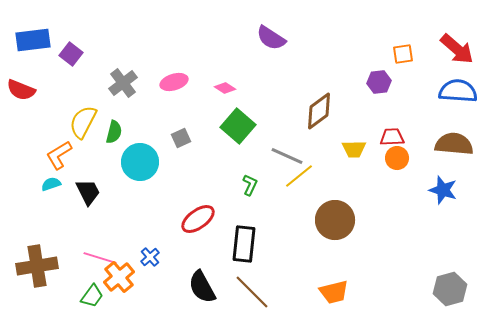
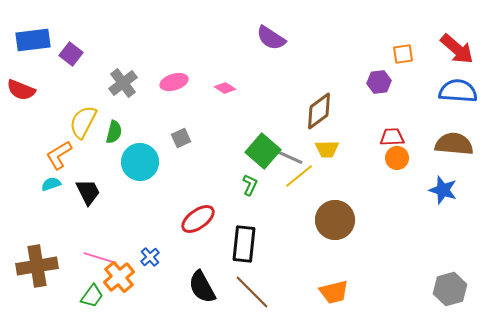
green square: moved 25 px right, 25 px down
yellow trapezoid: moved 27 px left
